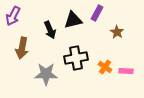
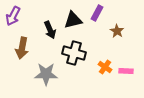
brown star: moved 1 px up
black cross: moved 2 px left, 5 px up; rotated 25 degrees clockwise
